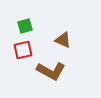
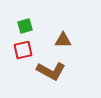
brown triangle: rotated 24 degrees counterclockwise
